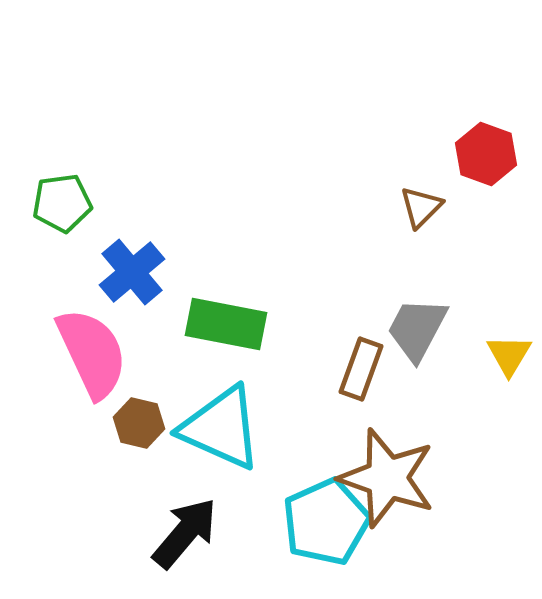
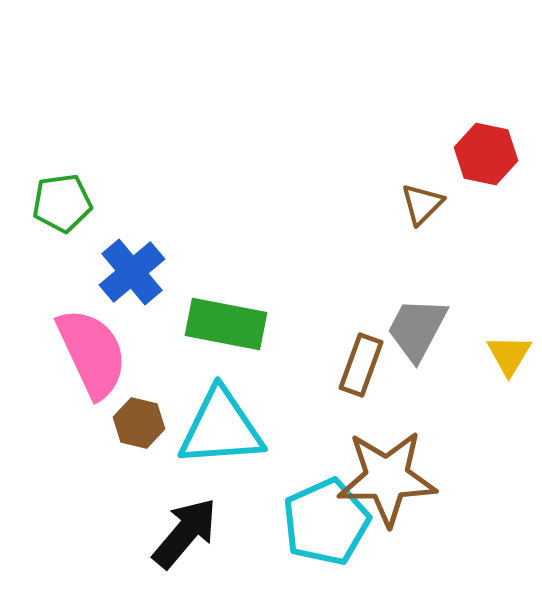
red hexagon: rotated 8 degrees counterclockwise
brown triangle: moved 1 px right, 3 px up
brown rectangle: moved 4 px up
cyan triangle: rotated 28 degrees counterclockwise
brown star: rotated 20 degrees counterclockwise
